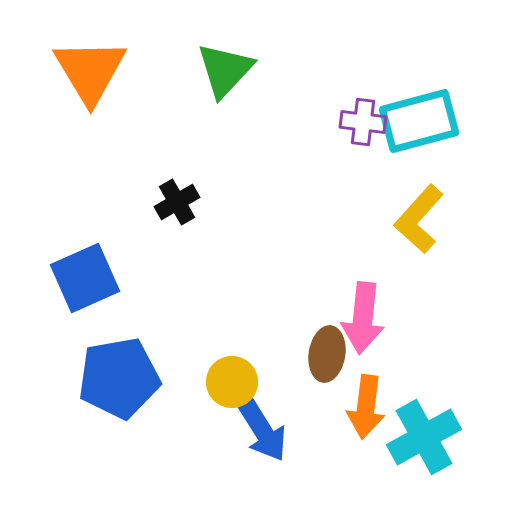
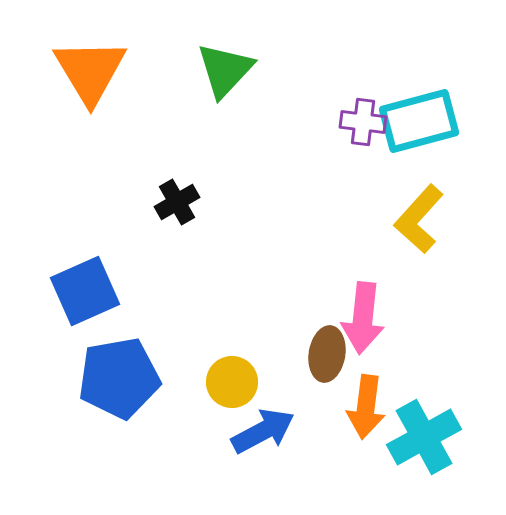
blue square: moved 13 px down
blue arrow: rotated 86 degrees counterclockwise
